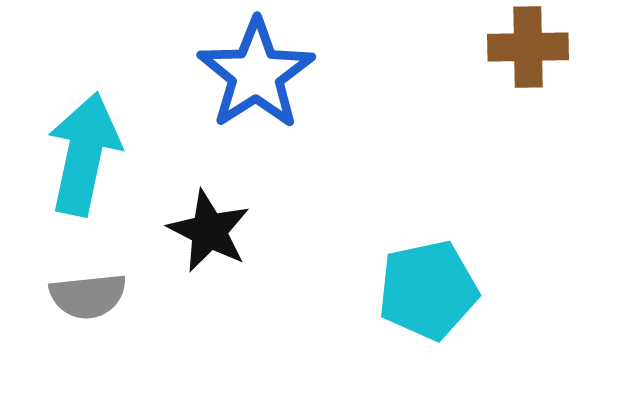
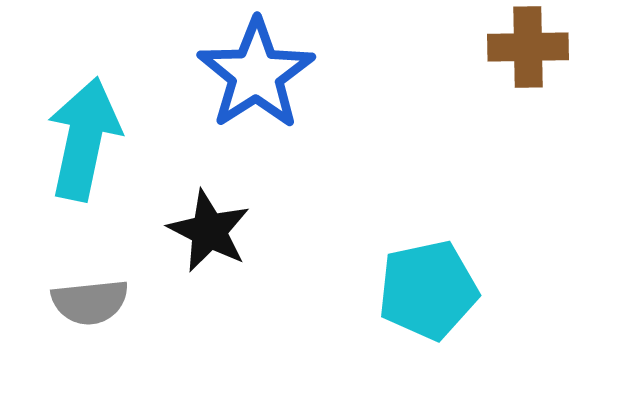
cyan arrow: moved 15 px up
gray semicircle: moved 2 px right, 6 px down
